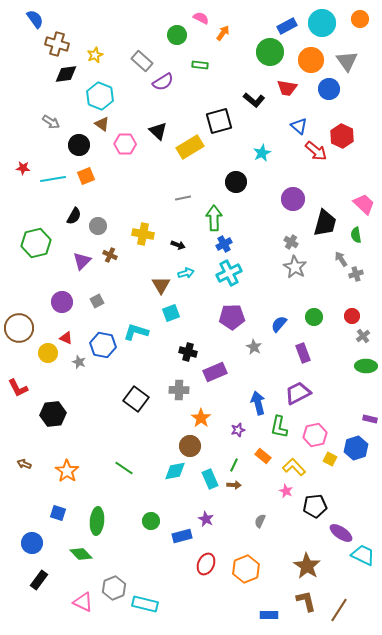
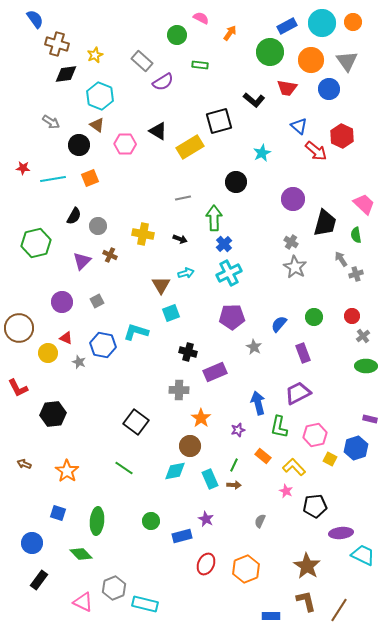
orange circle at (360, 19): moved 7 px left, 3 px down
orange arrow at (223, 33): moved 7 px right
brown triangle at (102, 124): moved 5 px left, 1 px down
black triangle at (158, 131): rotated 12 degrees counterclockwise
orange square at (86, 176): moved 4 px right, 2 px down
blue cross at (224, 244): rotated 14 degrees counterclockwise
black arrow at (178, 245): moved 2 px right, 6 px up
black square at (136, 399): moved 23 px down
purple ellipse at (341, 533): rotated 40 degrees counterclockwise
blue rectangle at (269, 615): moved 2 px right, 1 px down
